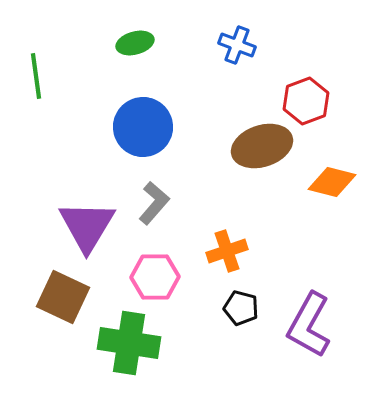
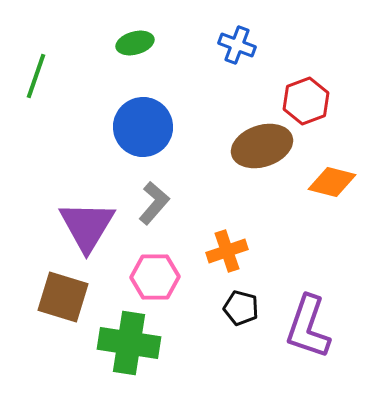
green line: rotated 27 degrees clockwise
brown square: rotated 8 degrees counterclockwise
purple L-shape: moved 1 px left, 2 px down; rotated 10 degrees counterclockwise
